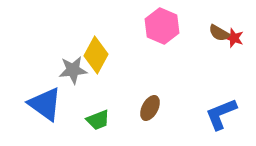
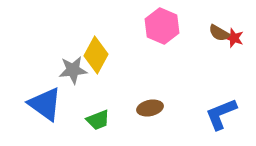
brown ellipse: rotated 50 degrees clockwise
